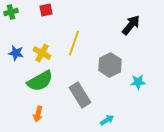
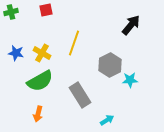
cyan star: moved 8 px left, 2 px up
